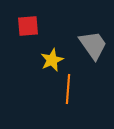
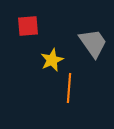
gray trapezoid: moved 2 px up
orange line: moved 1 px right, 1 px up
